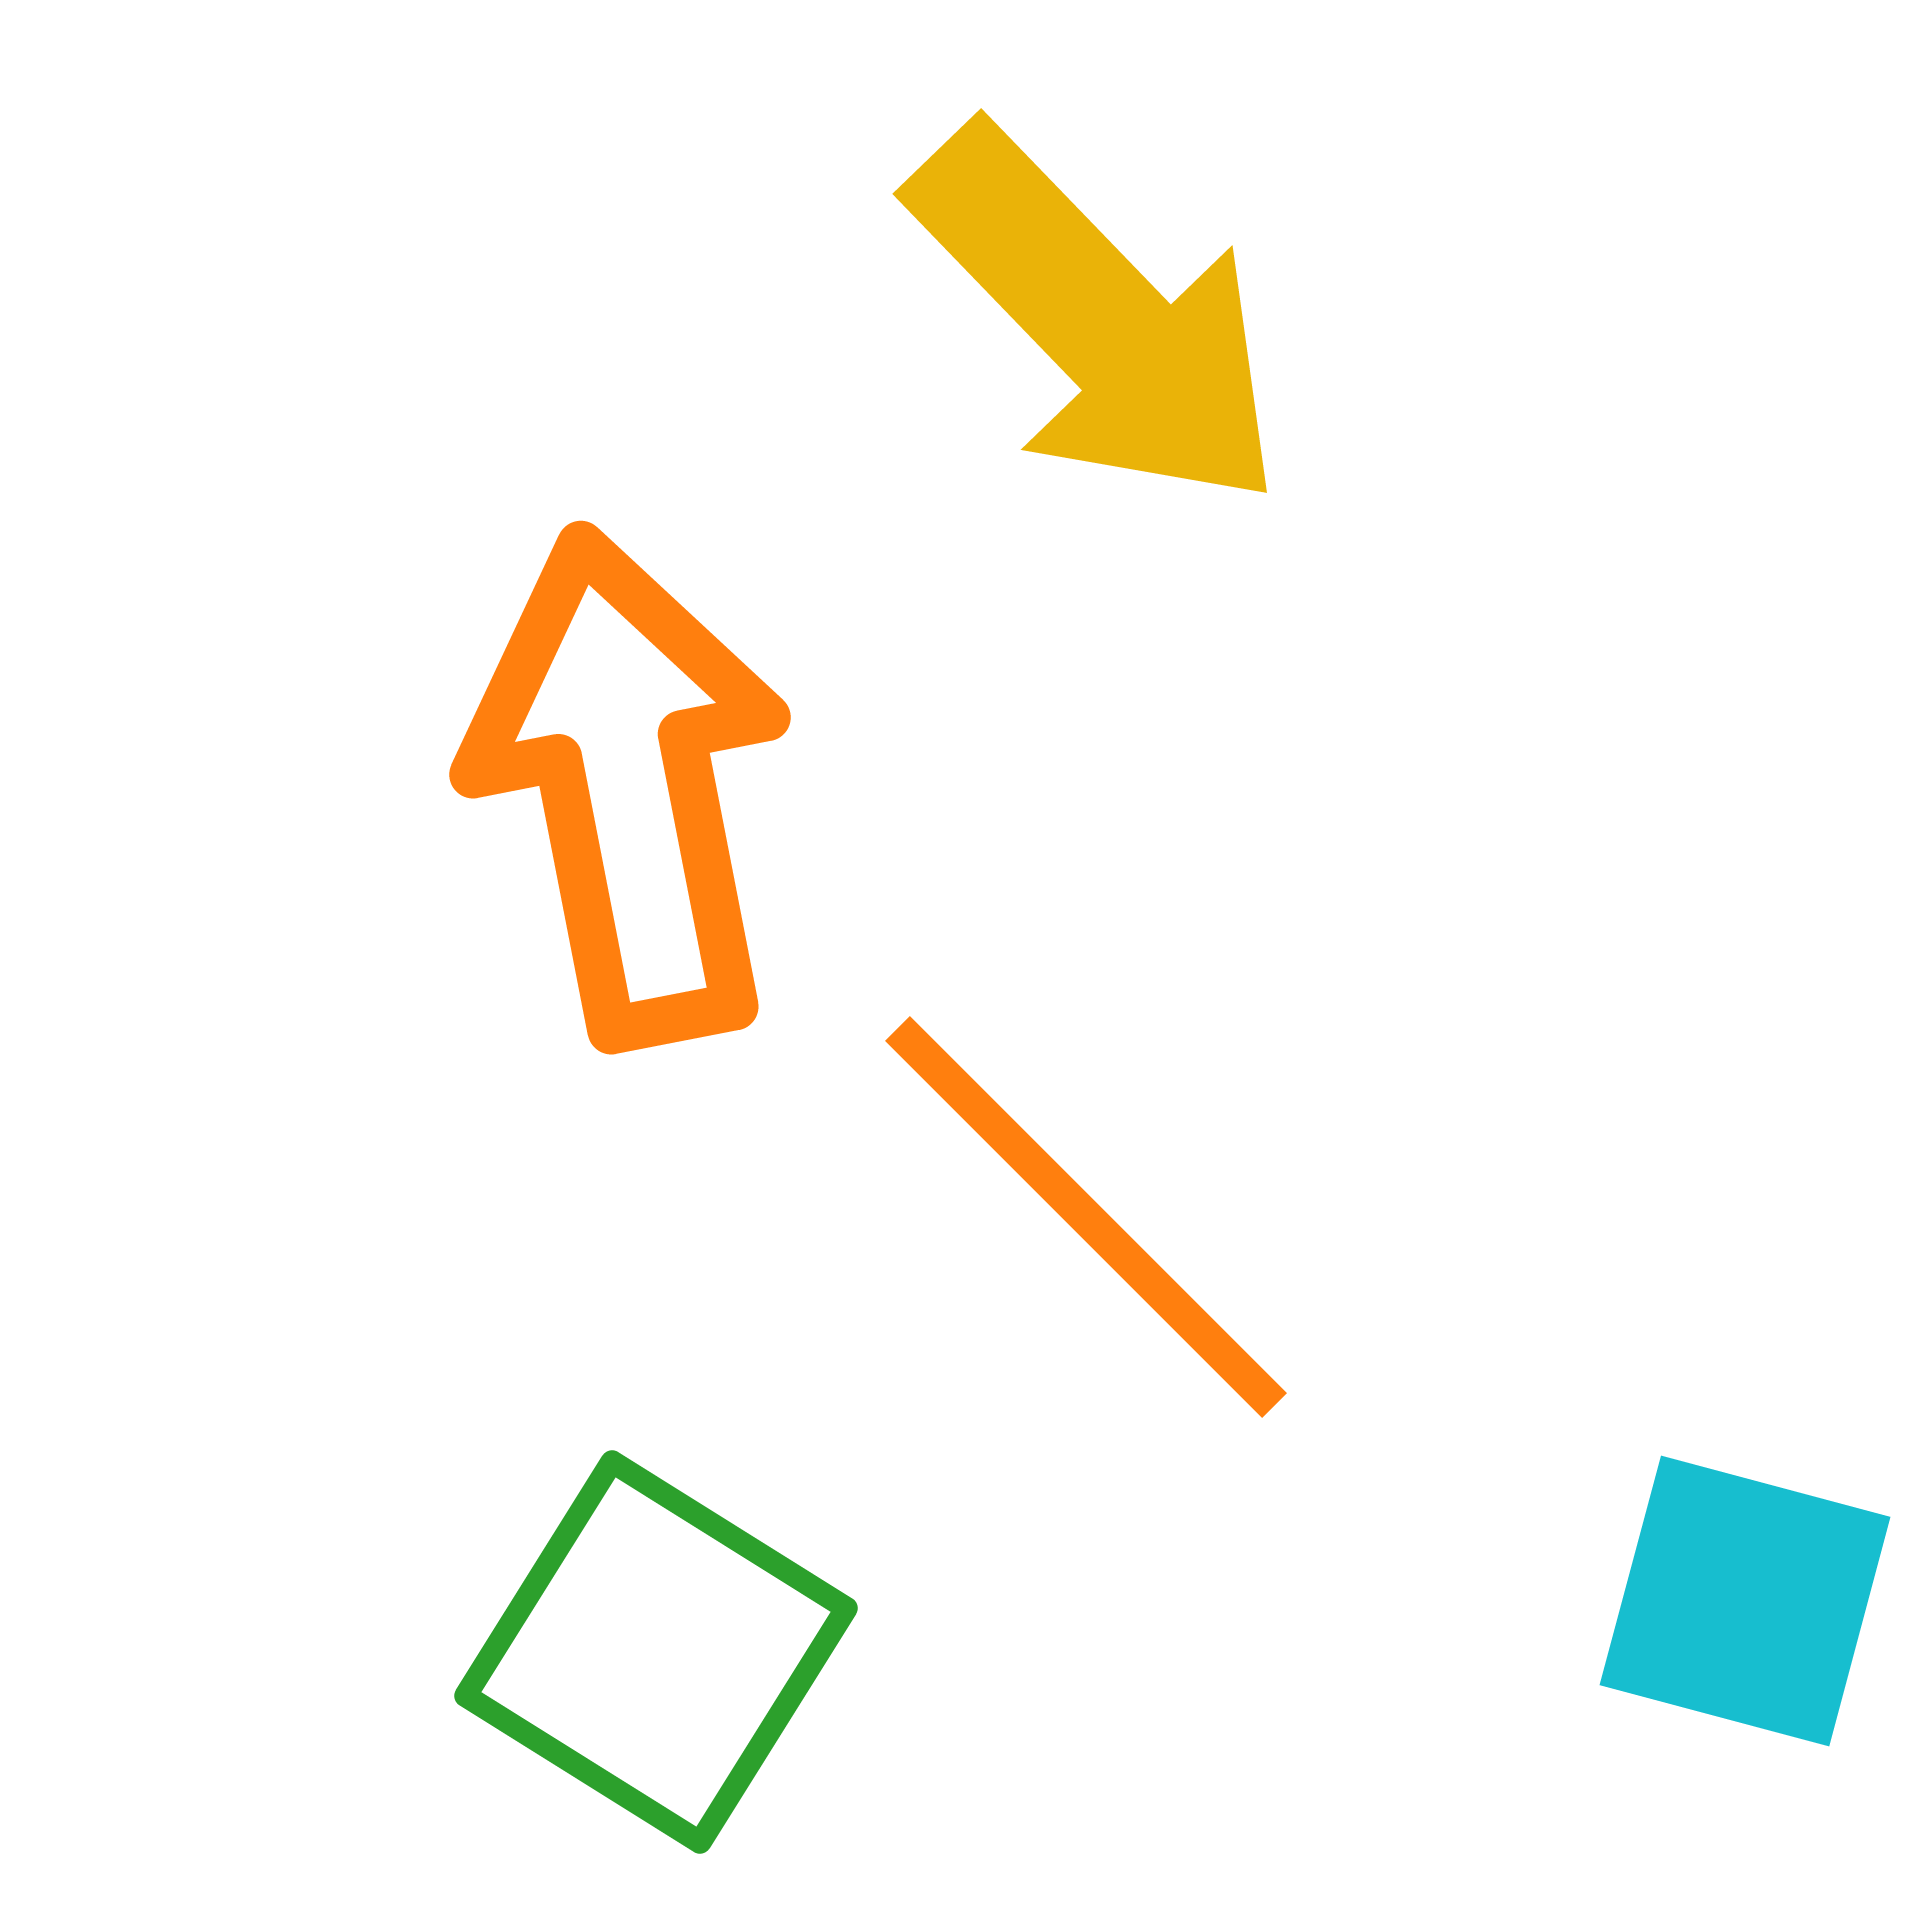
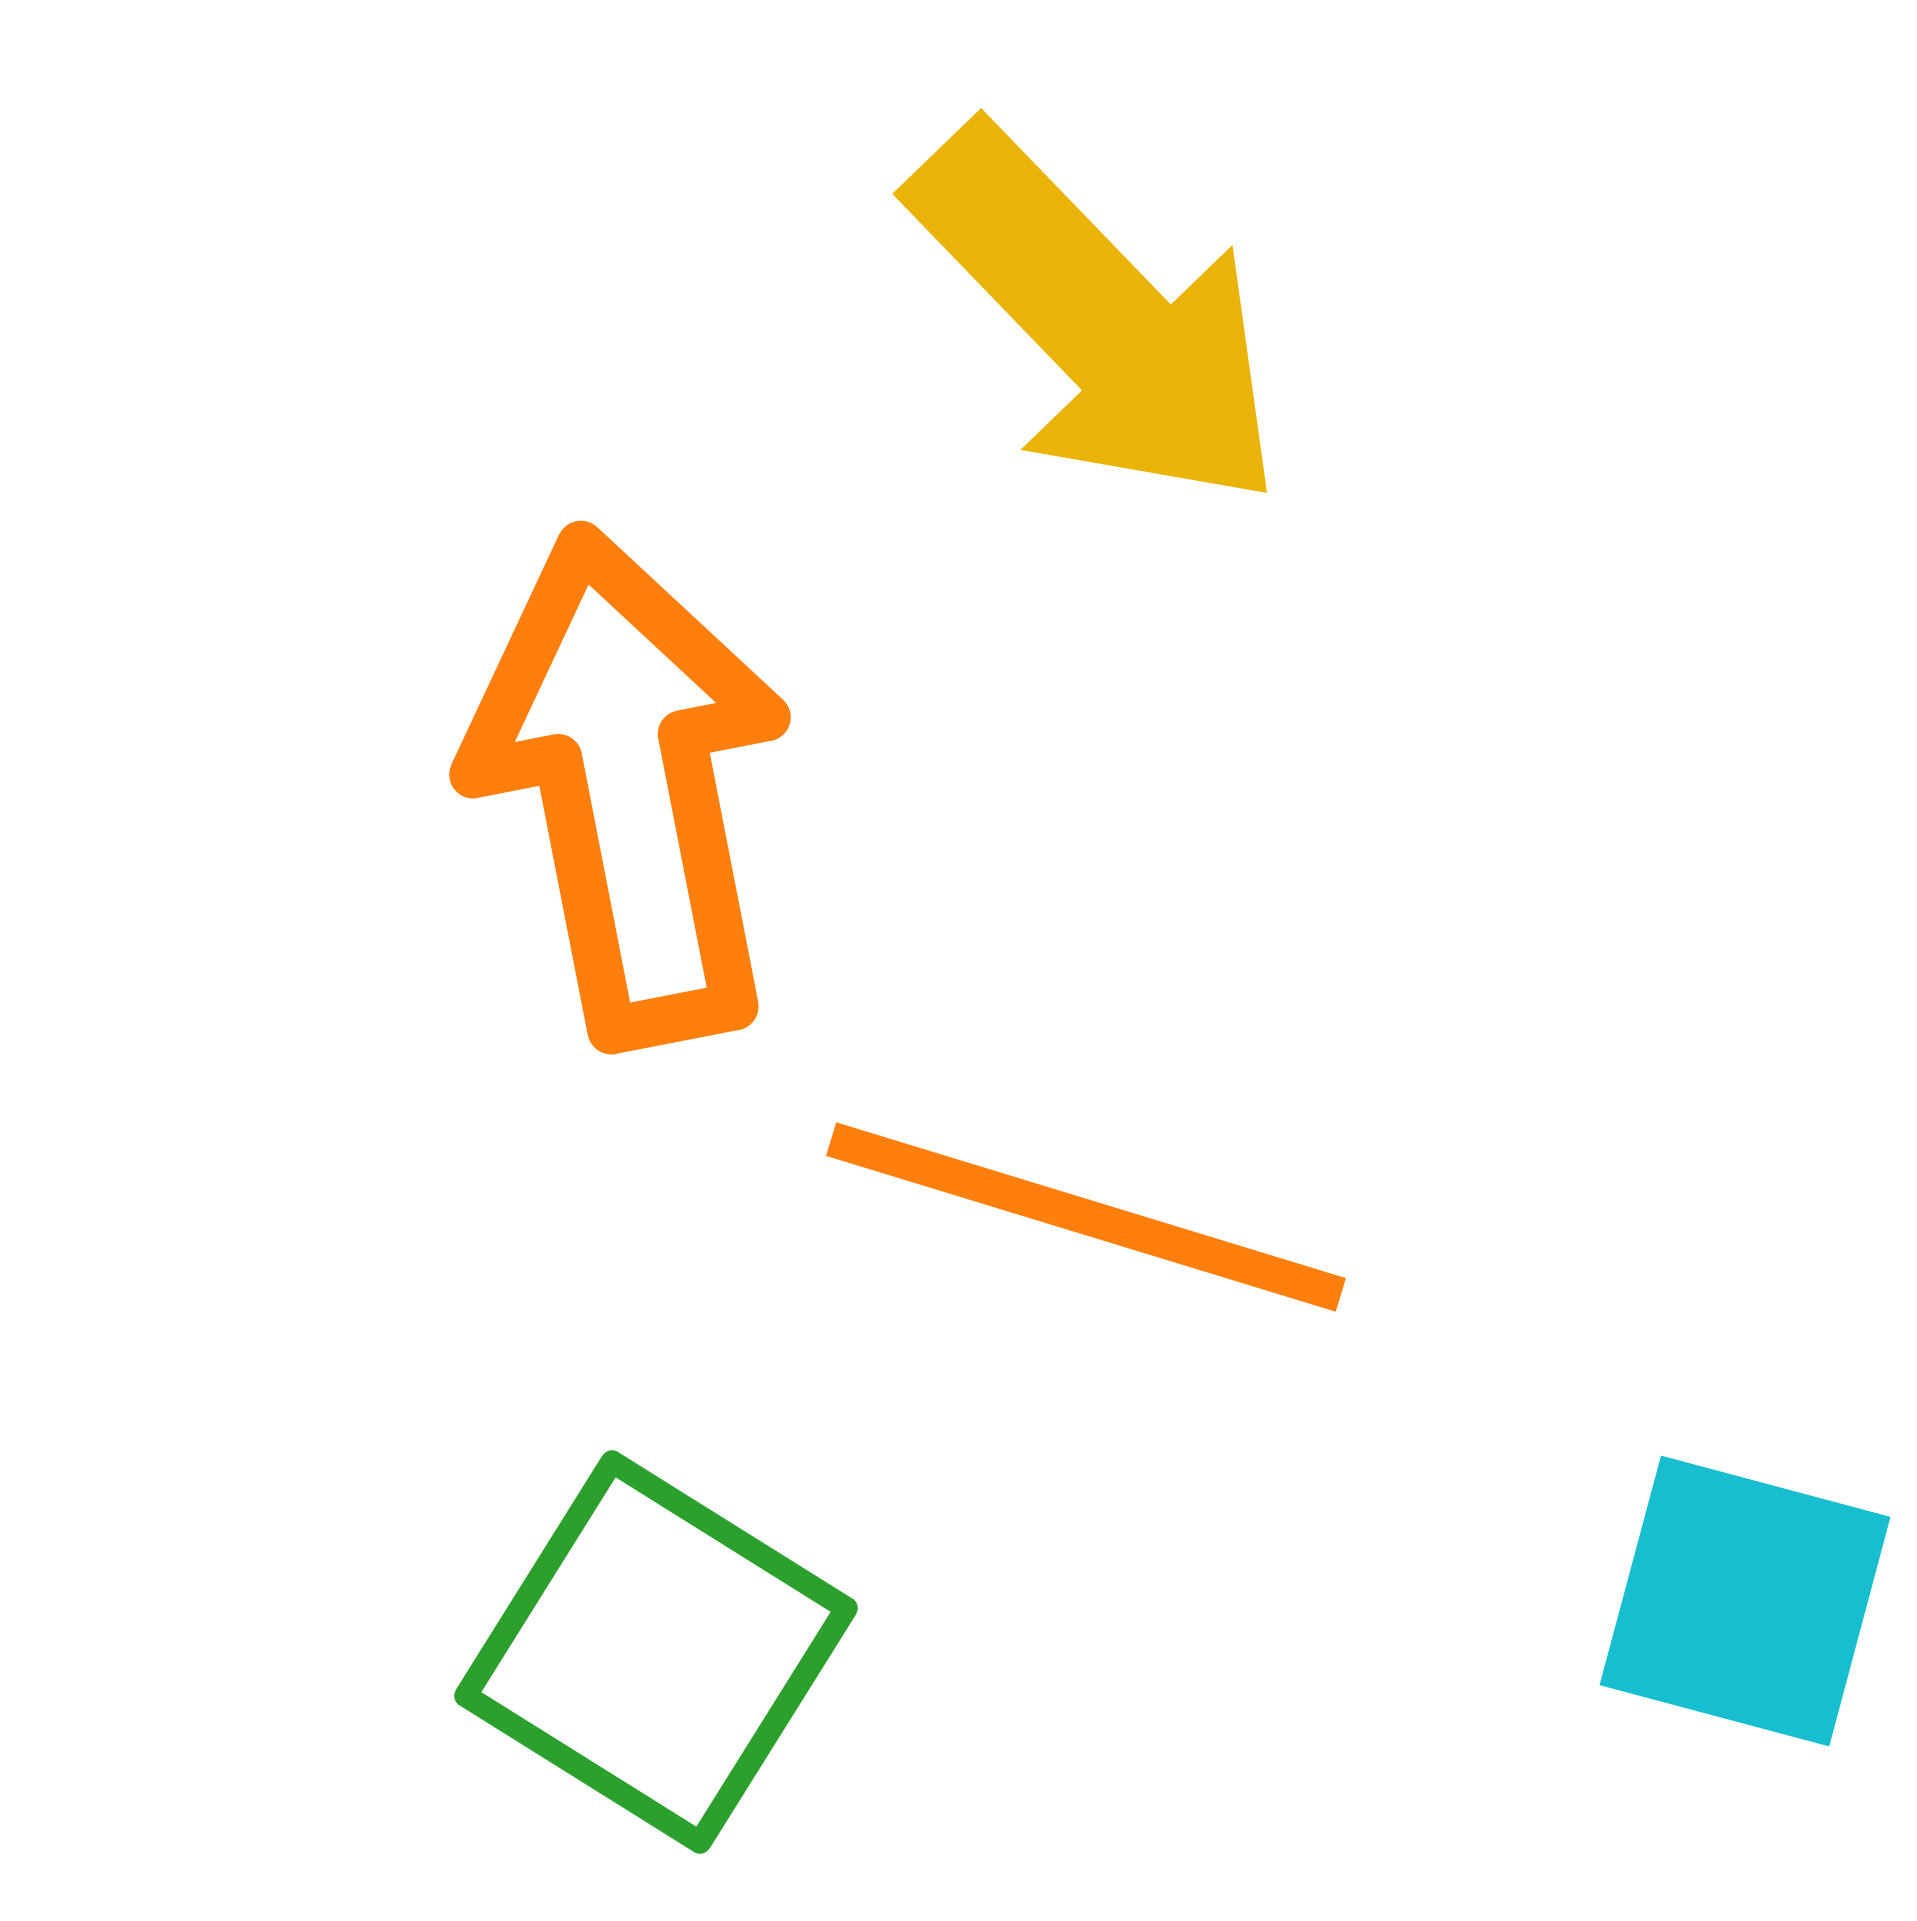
orange line: rotated 28 degrees counterclockwise
